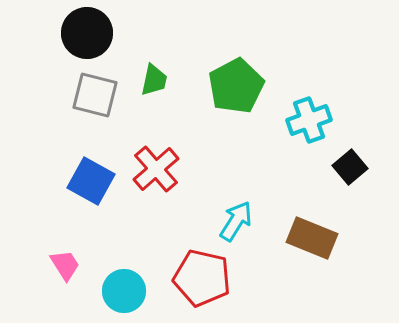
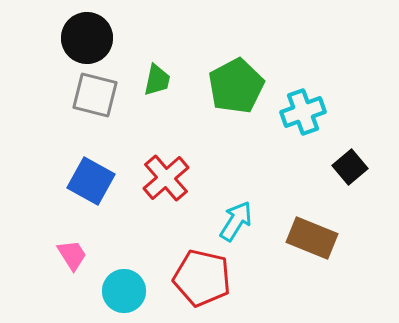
black circle: moved 5 px down
green trapezoid: moved 3 px right
cyan cross: moved 6 px left, 8 px up
red cross: moved 10 px right, 9 px down
pink trapezoid: moved 7 px right, 10 px up
